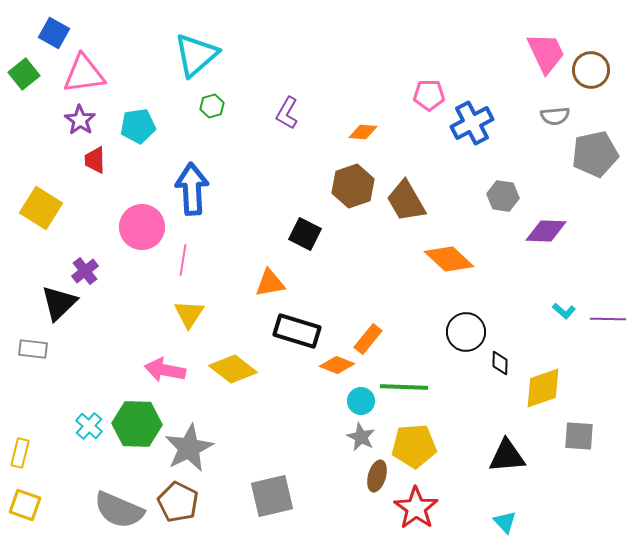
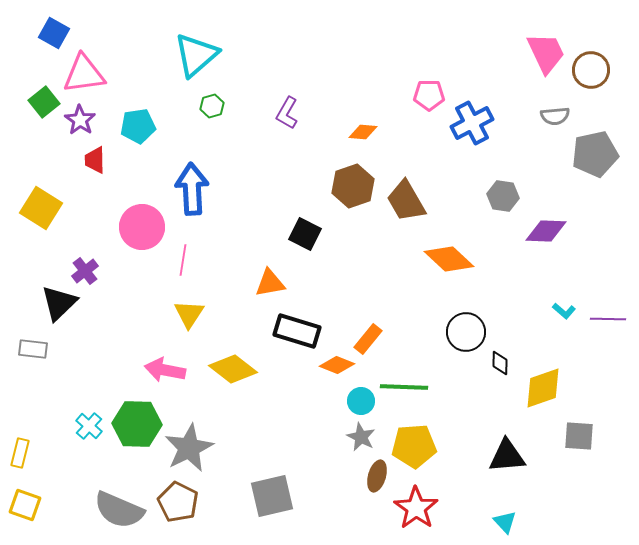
green square at (24, 74): moved 20 px right, 28 px down
